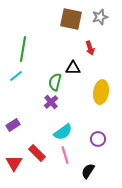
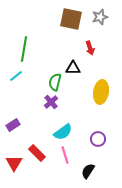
green line: moved 1 px right
